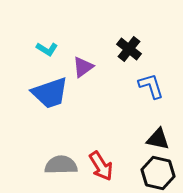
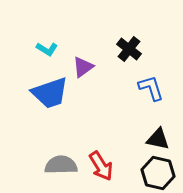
blue L-shape: moved 2 px down
